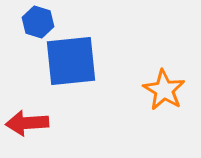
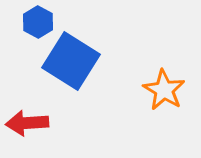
blue hexagon: rotated 12 degrees clockwise
blue square: rotated 38 degrees clockwise
